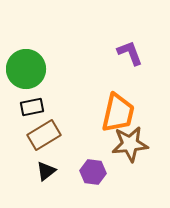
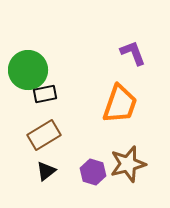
purple L-shape: moved 3 px right
green circle: moved 2 px right, 1 px down
black rectangle: moved 13 px right, 13 px up
orange trapezoid: moved 2 px right, 9 px up; rotated 6 degrees clockwise
brown star: moved 2 px left, 20 px down; rotated 9 degrees counterclockwise
purple hexagon: rotated 10 degrees clockwise
